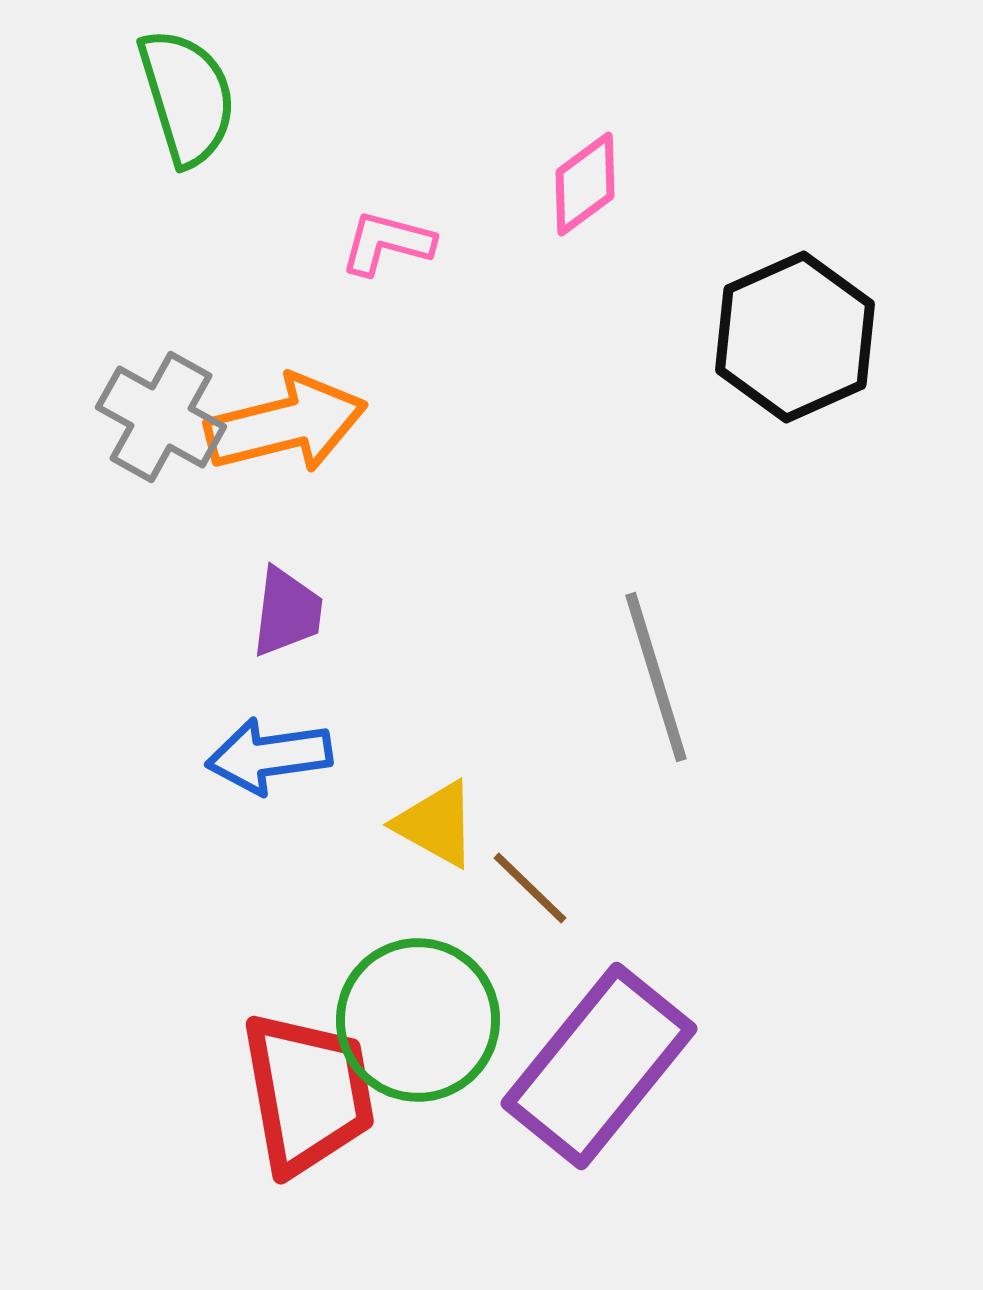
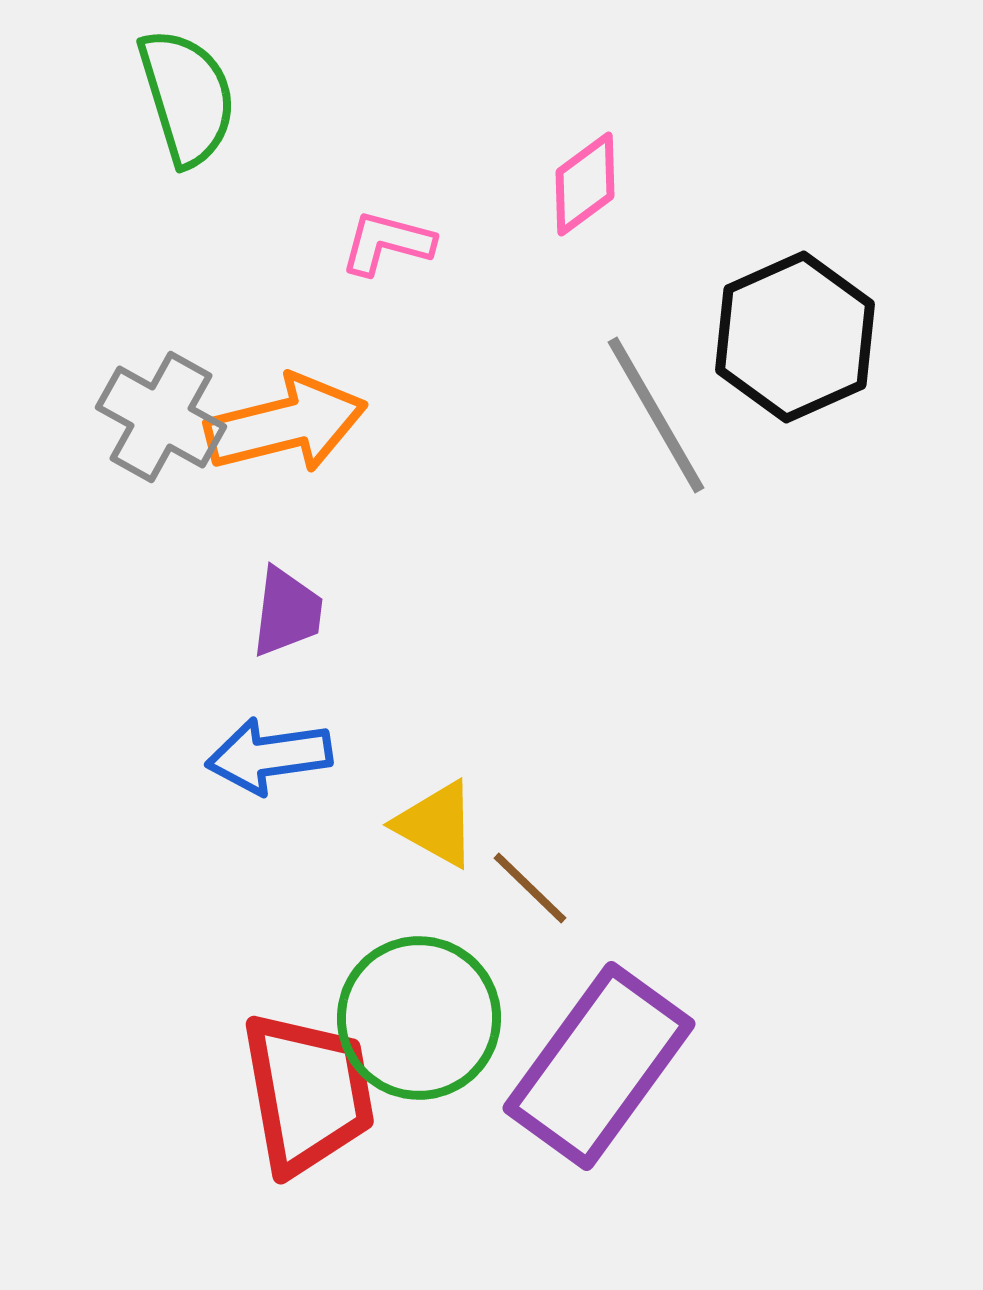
gray line: moved 262 px up; rotated 13 degrees counterclockwise
green circle: moved 1 px right, 2 px up
purple rectangle: rotated 3 degrees counterclockwise
